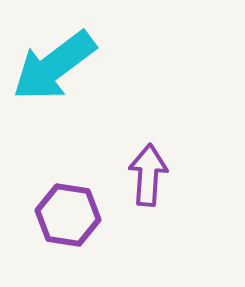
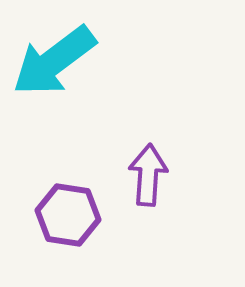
cyan arrow: moved 5 px up
